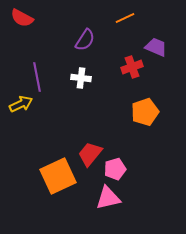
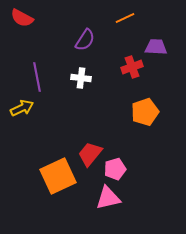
purple trapezoid: rotated 20 degrees counterclockwise
yellow arrow: moved 1 px right, 4 px down
